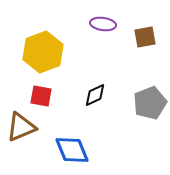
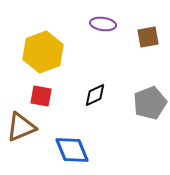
brown square: moved 3 px right
